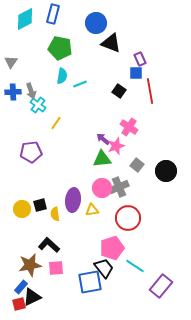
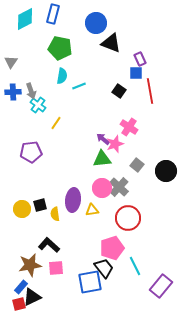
cyan line at (80, 84): moved 1 px left, 2 px down
pink star at (116, 146): moved 1 px left, 2 px up
gray cross at (119, 187): rotated 24 degrees counterclockwise
cyan line at (135, 266): rotated 30 degrees clockwise
